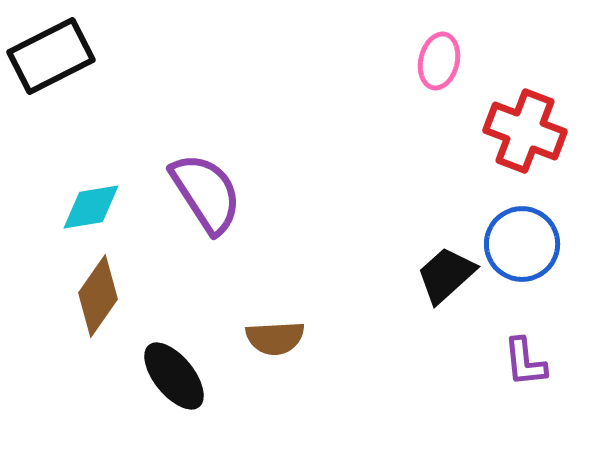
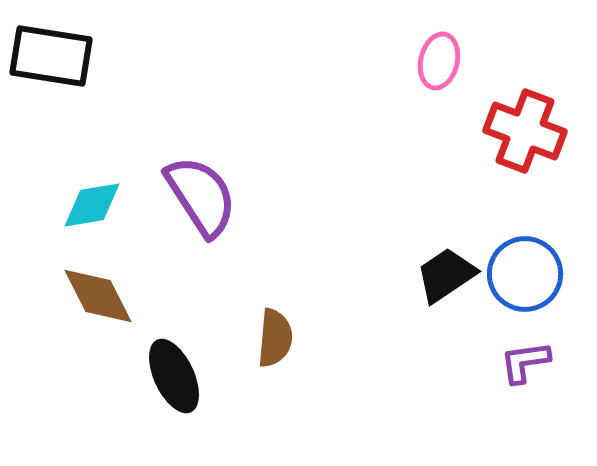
black rectangle: rotated 36 degrees clockwise
purple semicircle: moved 5 px left, 3 px down
cyan diamond: moved 1 px right, 2 px up
blue circle: moved 3 px right, 30 px down
black trapezoid: rotated 8 degrees clockwise
brown diamond: rotated 62 degrees counterclockwise
brown semicircle: rotated 82 degrees counterclockwise
purple L-shape: rotated 88 degrees clockwise
black ellipse: rotated 14 degrees clockwise
